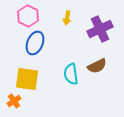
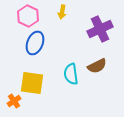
yellow arrow: moved 5 px left, 6 px up
yellow square: moved 5 px right, 4 px down
